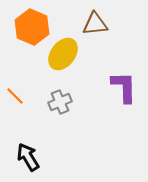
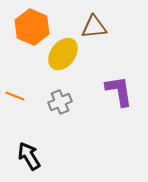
brown triangle: moved 1 px left, 3 px down
purple L-shape: moved 5 px left, 4 px down; rotated 8 degrees counterclockwise
orange line: rotated 24 degrees counterclockwise
black arrow: moved 1 px right, 1 px up
